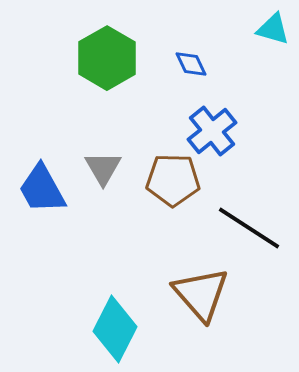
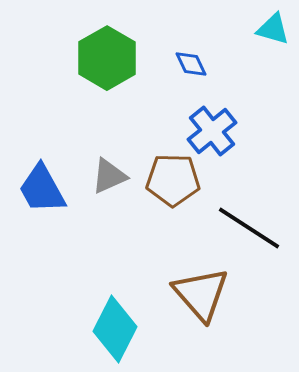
gray triangle: moved 6 px right, 8 px down; rotated 36 degrees clockwise
